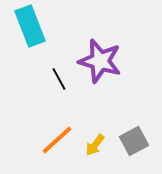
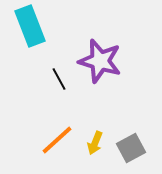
gray square: moved 3 px left, 7 px down
yellow arrow: moved 2 px up; rotated 15 degrees counterclockwise
